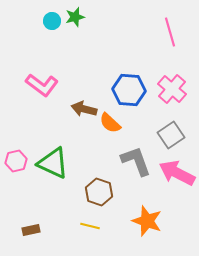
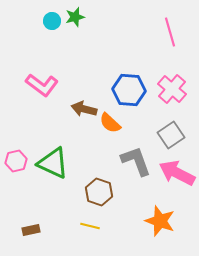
orange star: moved 13 px right
